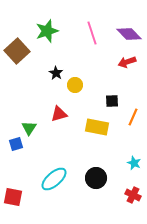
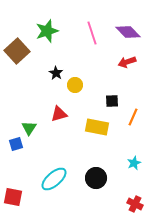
purple diamond: moved 1 px left, 2 px up
cyan star: rotated 24 degrees clockwise
red cross: moved 2 px right, 9 px down
